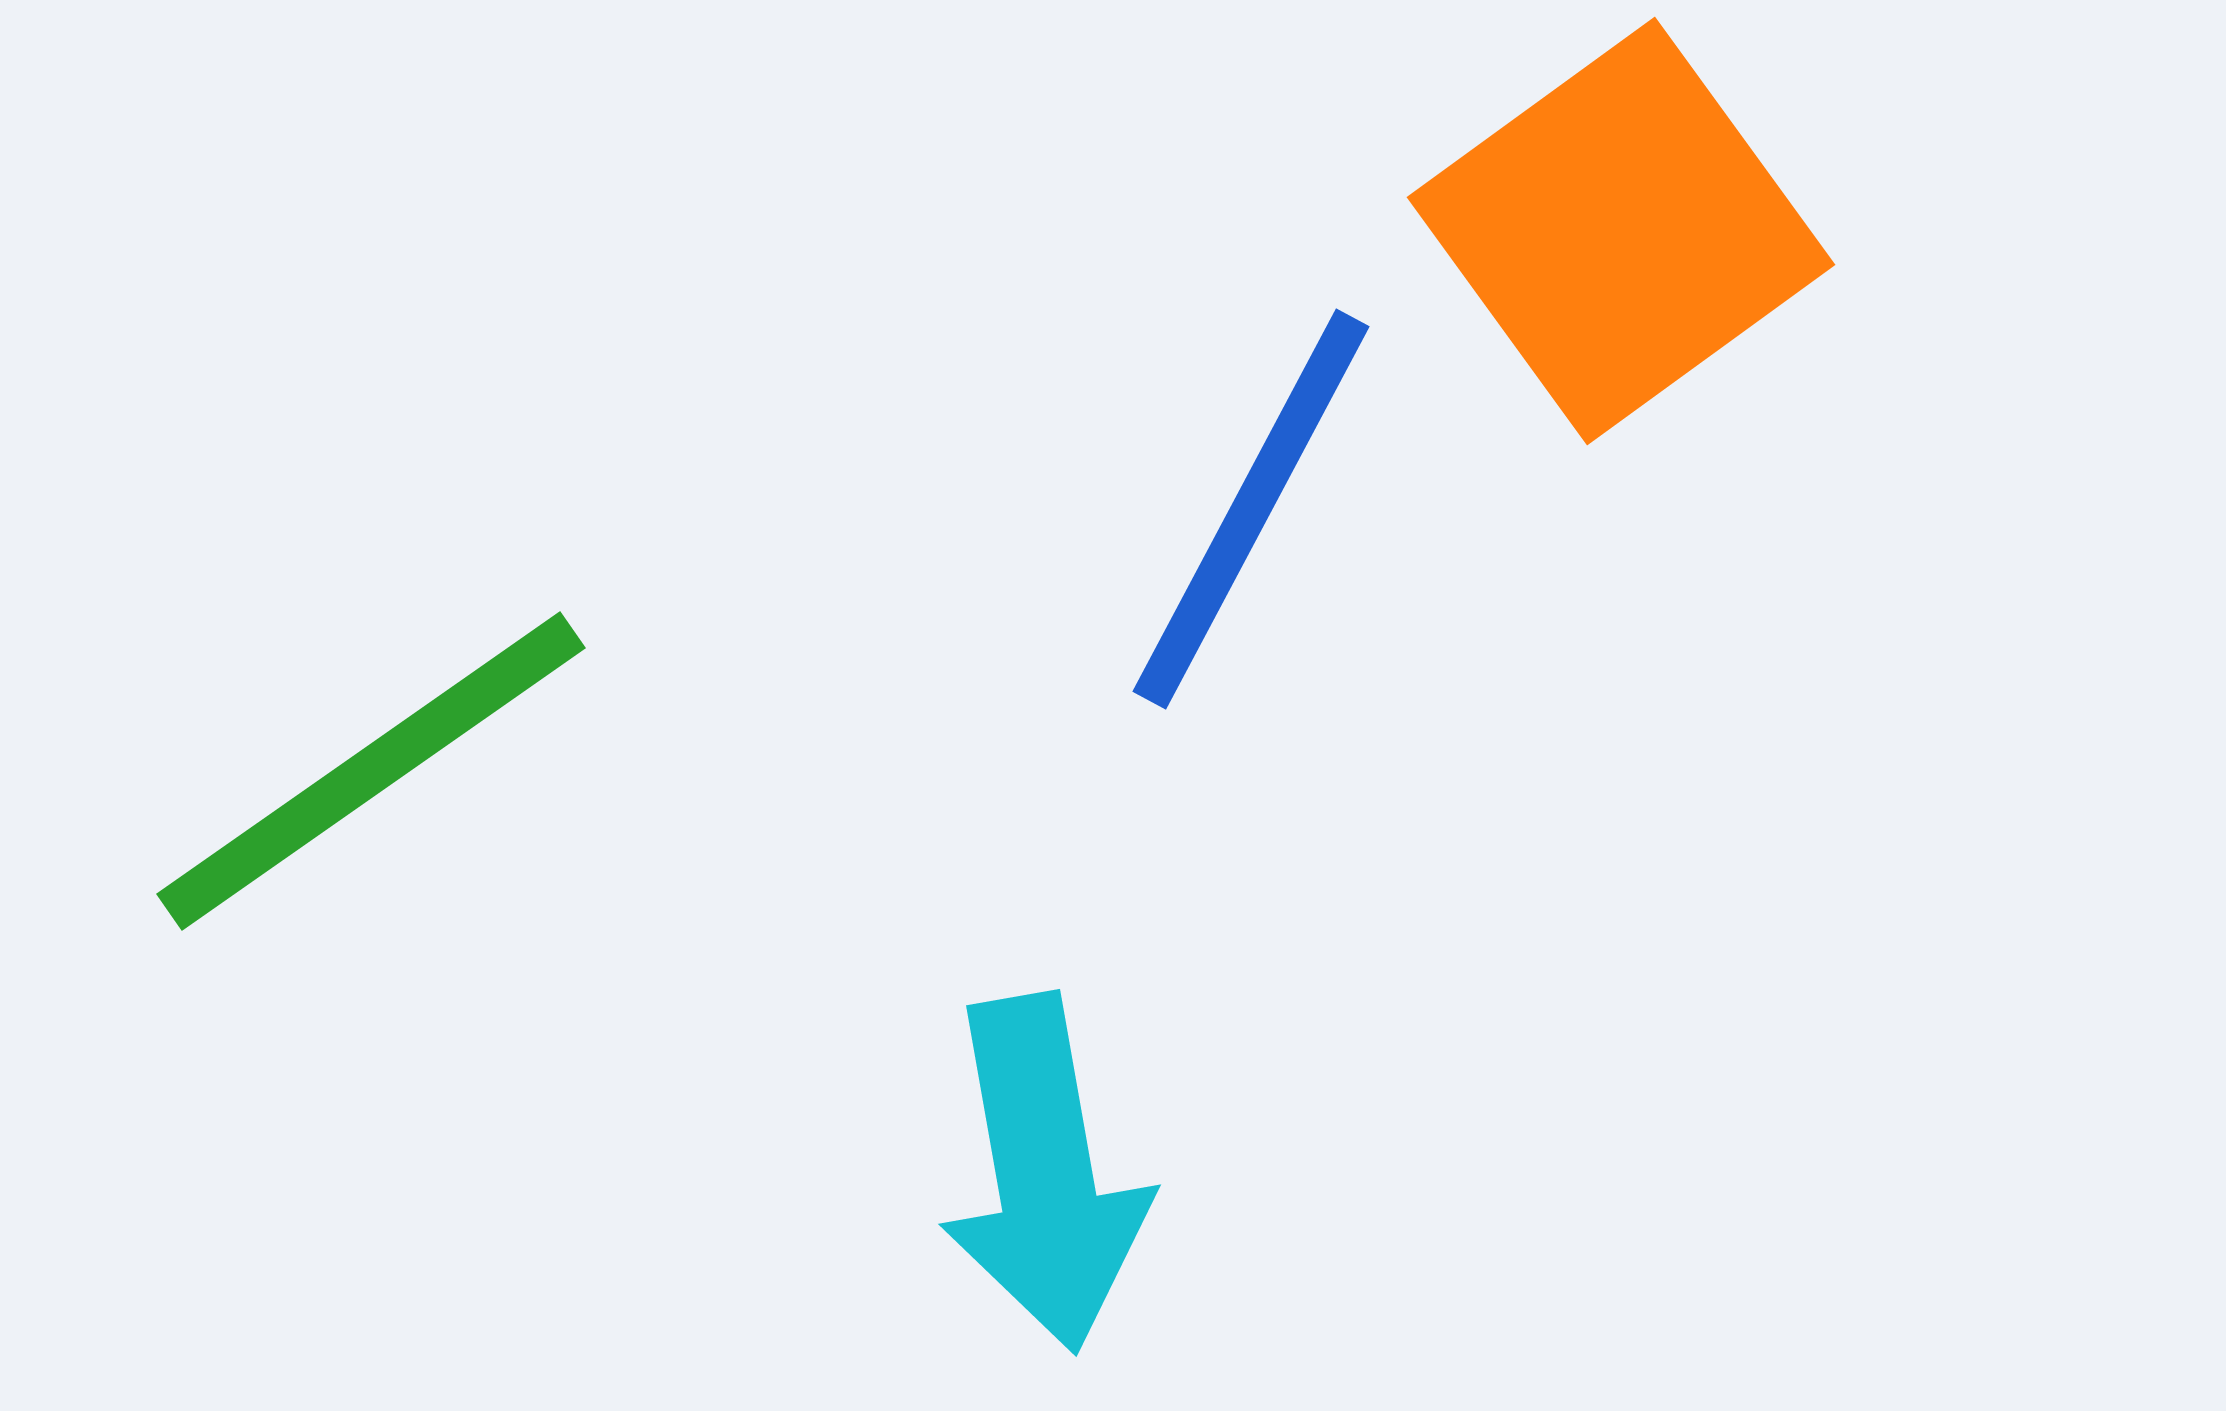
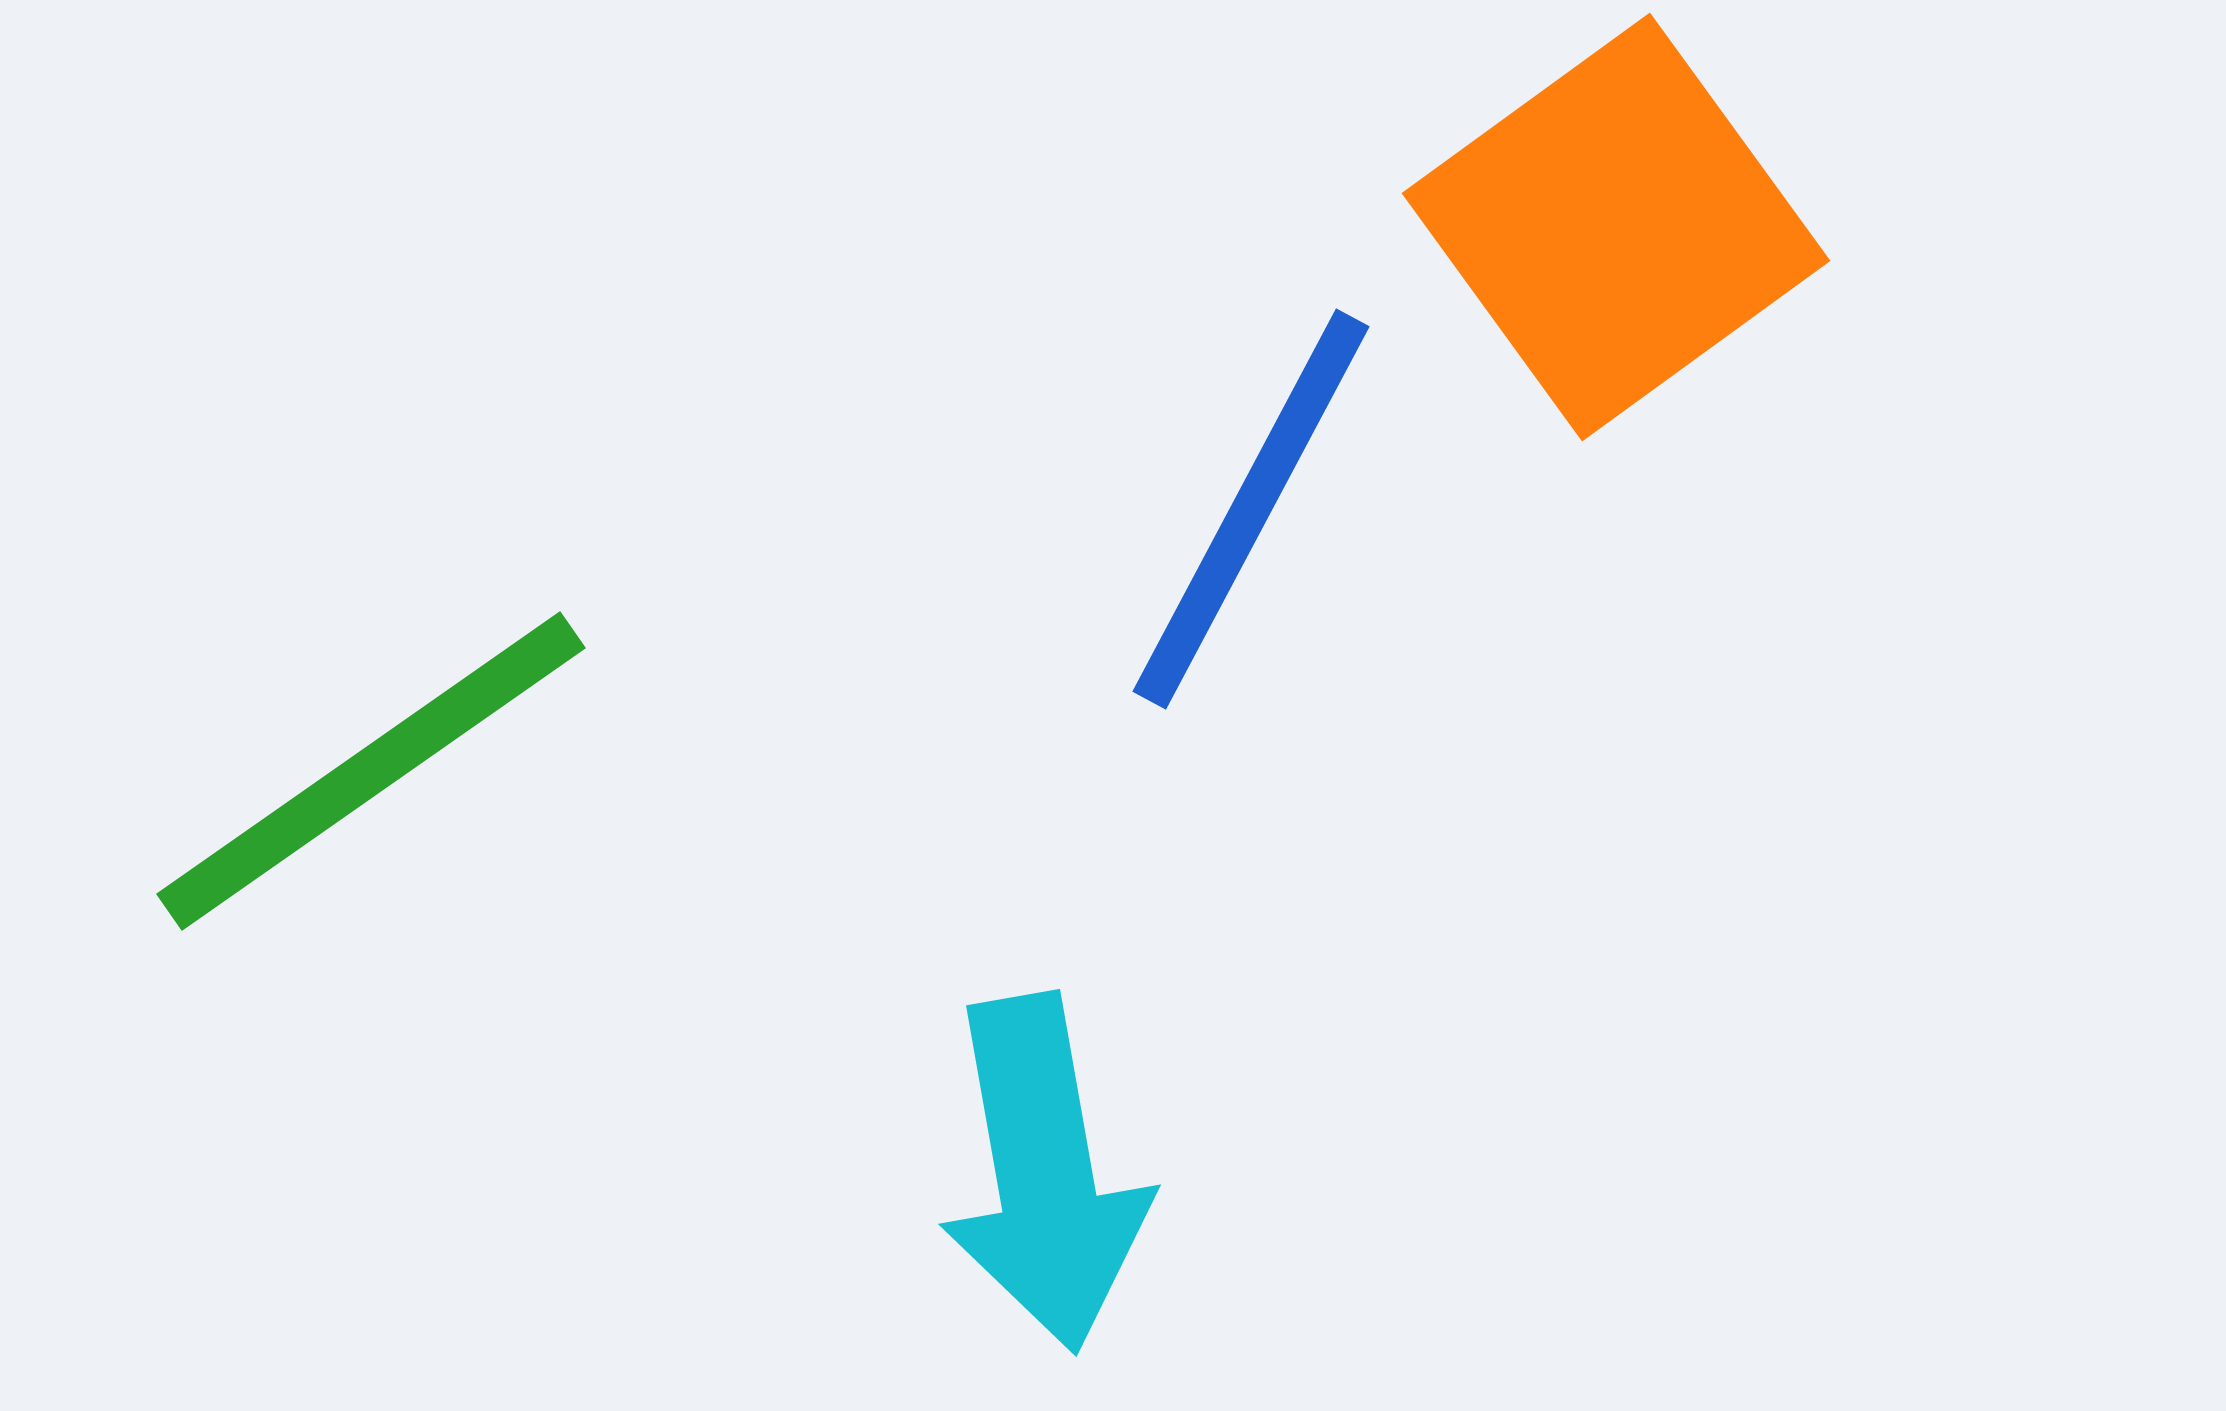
orange square: moved 5 px left, 4 px up
